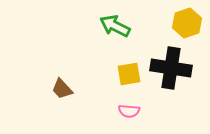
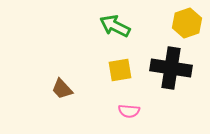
yellow square: moved 9 px left, 4 px up
